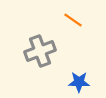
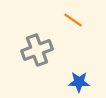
gray cross: moved 3 px left, 1 px up
